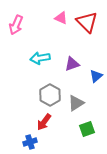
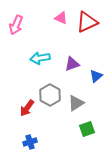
red triangle: rotated 50 degrees clockwise
red arrow: moved 17 px left, 14 px up
